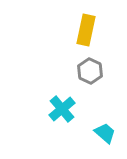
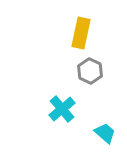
yellow rectangle: moved 5 px left, 3 px down
